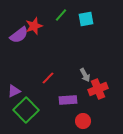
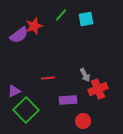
red line: rotated 40 degrees clockwise
